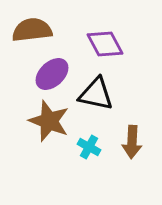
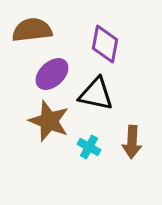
purple diamond: rotated 39 degrees clockwise
